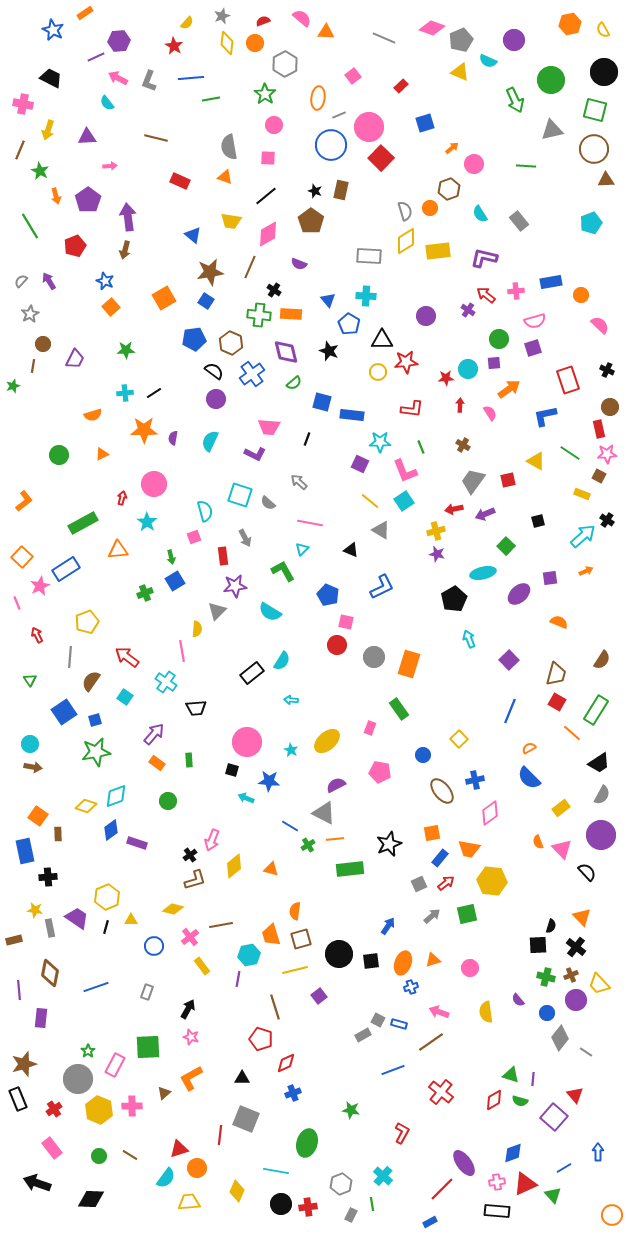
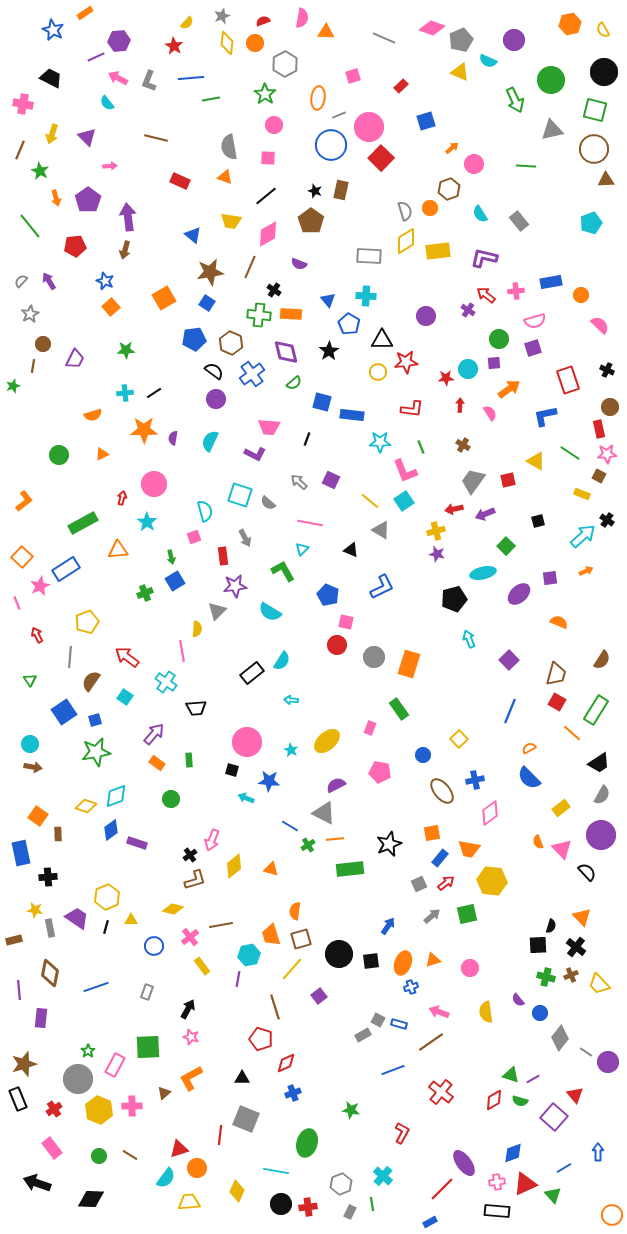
pink semicircle at (302, 18): rotated 60 degrees clockwise
pink square at (353, 76): rotated 21 degrees clockwise
blue square at (425, 123): moved 1 px right, 2 px up
yellow arrow at (48, 130): moved 4 px right, 4 px down
purple triangle at (87, 137): rotated 48 degrees clockwise
orange arrow at (56, 196): moved 2 px down
green line at (30, 226): rotated 8 degrees counterclockwise
red pentagon at (75, 246): rotated 15 degrees clockwise
blue square at (206, 301): moved 1 px right, 2 px down
black star at (329, 351): rotated 18 degrees clockwise
purple square at (360, 464): moved 29 px left, 16 px down
black pentagon at (454, 599): rotated 15 degrees clockwise
green circle at (168, 801): moved 3 px right, 2 px up
blue rectangle at (25, 851): moved 4 px left, 2 px down
yellow line at (295, 970): moved 3 px left, 1 px up; rotated 35 degrees counterclockwise
purple circle at (576, 1000): moved 32 px right, 62 px down
blue circle at (547, 1013): moved 7 px left
purple line at (533, 1079): rotated 56 degrees clockwise
gray rectangle at (351, 1215): moved 1 px left, 3 px up
